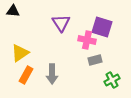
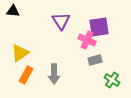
purple triangle: moved 2 px up
purple square: moved 3 px left; rotated 25 degrees counterclockwise
pink cross: rotated 12 degrees clockwise
gray arrow: moved 2 px right
green cross: rotated 28 degrees counterclockwise
